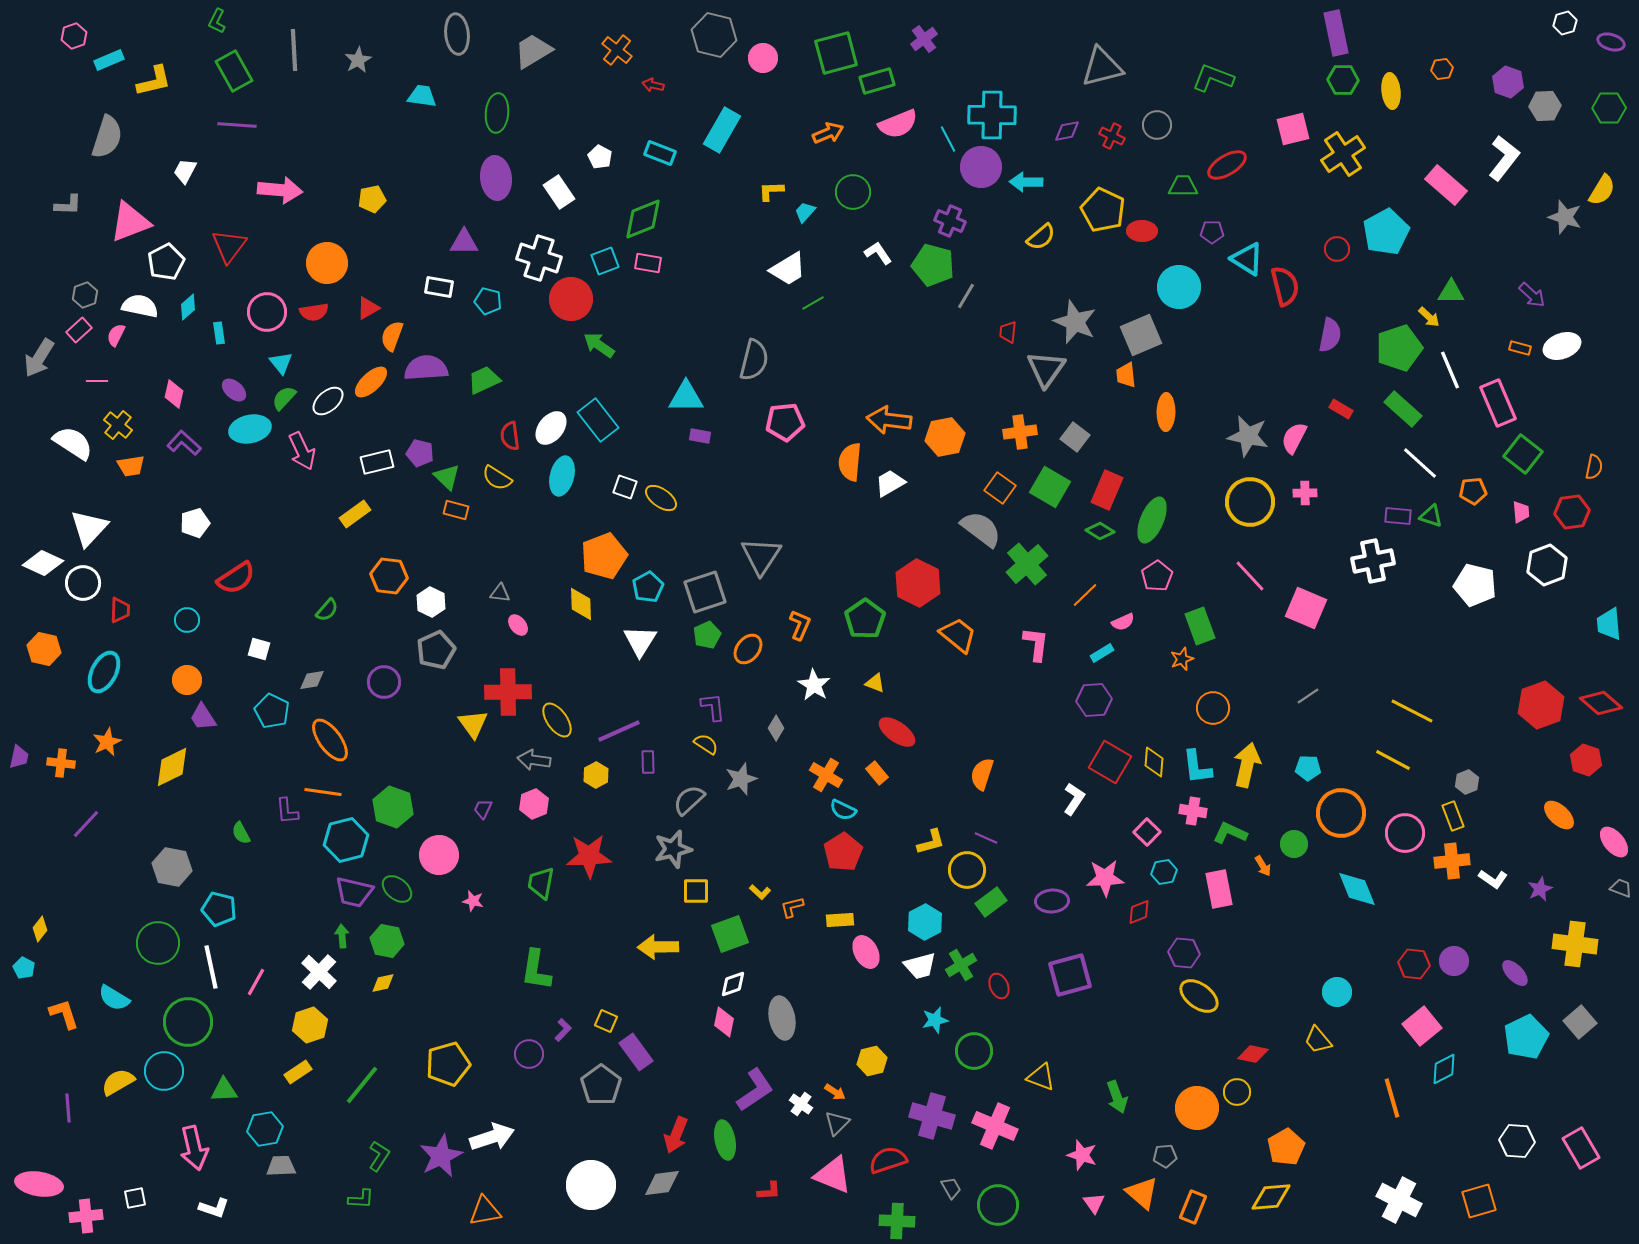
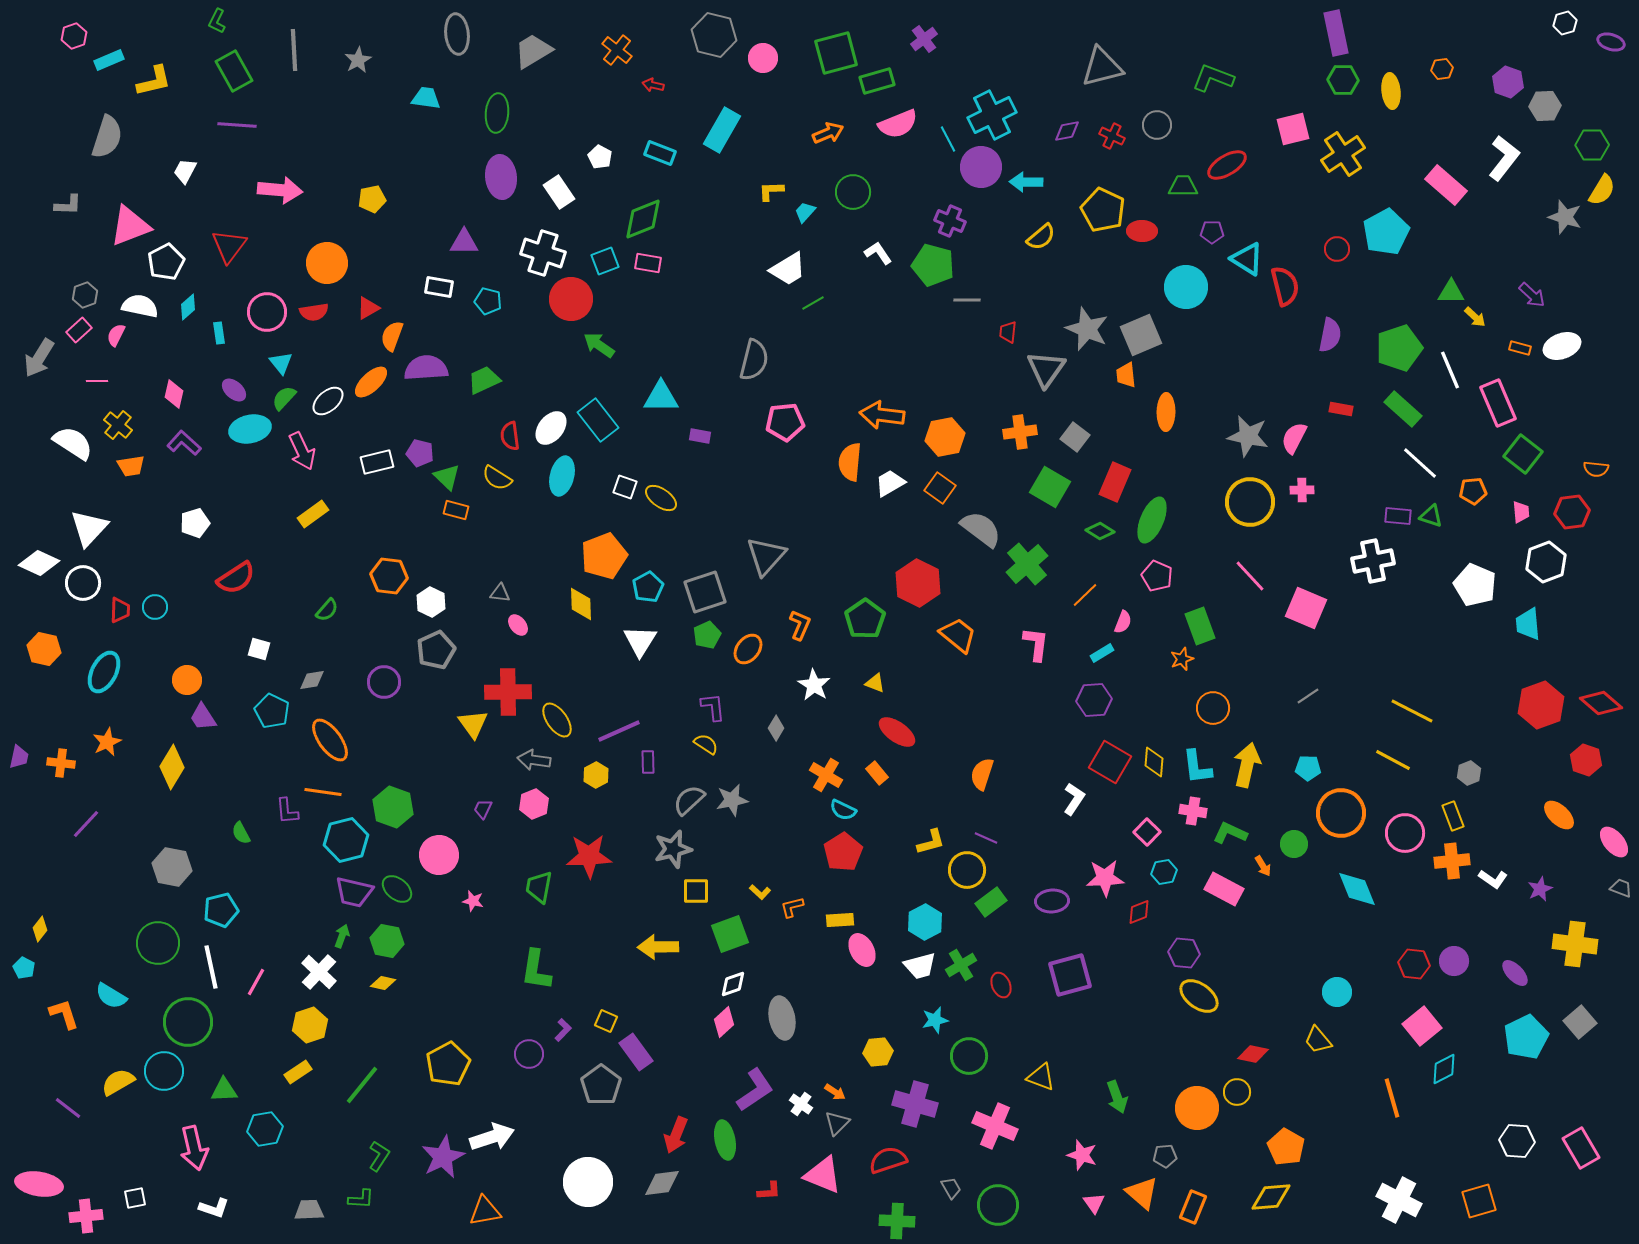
cyan trapezoid at (422, 96): moved 4 px right, 2 px down
green hexagon at (1609, 108): moved 17 px left, 37 px down
cyan cross at (992, 115): rotated 27 degrees counterclockwise
purple ellipse at (496, 178): moved 5 px right, 1 px up
pink triangle at (130, 222): moved 4 px down
white cross at (539, 258): moved 4 px right, 5 px up
cyan circle at (1179, 287): moved 7 px right
gray line at (966, 296): moved 1 px right, 4 px down; rotated 60 degrees clockwise
yellow arrow at (1429, 317): moved 46 px right
gray star at (1075, 322): moved 12 px right, 7 px down
cyan triangle at (686, 397): moved 25 px left
red rectangle at (1341, 409): rotated 20 degrees counterclockwise
orange arrow at (889, 420): moved 7 px left, 5 px up
orange semicircle at (1594, 467): moved 2 px right, 2 px down; rotated 85 degrees clockwise
orange square at (1000, 488): moved 60 px left
red rectangle at (1107, 490): moved 8 px right, 8 px up
pink cross at (1305, 493): moved 3 px left, 3 px up
yellow rectangle at (355, 514): moved 42 px left
gray triangle at (761, 556): moved 5 px right; rotated 9 degrees clockwise
white diamond at (43, 563): moved 4 px left
white hexagon at (1547, 565): moved 1 px left, 3 px up
pink pentagon at (1157, 576): rotated 16 degrees counterclockwise
white pentagon at (1475, 585): rotated 9 degrees clockwise
cyan circle at (187, 620): moved 32 px left, 13 px up
pink semicircle at (1123, 622): rotated 45 degrees counterclockwise
cyan trapezoid at (1609, 624): moved 81 px left
yellow diamond at (172, 767): rotated 33 degrees counterclockwise
gray star at (741, 779): moved 9 px left, 21 px down; rotated 8 degrees clockwise
gray hexagon at (1467, 782): moved 2 px right, 9 px up
green trapezoid at (541, 883): moved 2 px left, 4 px down
pink rectangle at (1219, 889): moved 5 px right; rotated 51 degrees counterclockwise
cyan pentagon at (219, 909): moved 2 px right, 1 px down; rotated 28 degrees counterclockwise
green arrow at (342, 936): rotated 25 degrees clockwise
pink ellipse at (866, 952): moved 4 px left, 2 px up
yellow diamond at (383, 983): rotated 25 degrees clockwise
red ellipse at (999, 986): moved 2 px right, 1 px up
cyan semicircle at (114, 998): moved 3 px left, 2 px up
pink diamond at (724, 1022): rotated 36 degrees clockwise
green circle at (974, 1051): moved 5 px left, 5 px down
yellow hexagon at (872, 1061): moved 6 px right, 9 px up; rotated 8 degrees clockwise
yellow pentagon at (448, 1064): rotated 12 degrees counterclockwise
purple line at (68, 1108): rotated 48 degrees counterclockwise
purple cross at (932, 1116): moved 17 px left, 12 px up
orange pentagon at (1286, 1147): rotated 12 degrees counterclockwise
purple star at (441, 1156): moved 2 px right, 1 px down
gray trapezoid at (281, 1166): moved 28 px right, 44 px down
pink triangle at (833, 1175): moved 10 px left
white circle at (591, 1185): moved 3 px left, 3 px up
